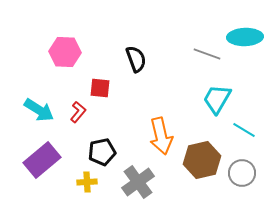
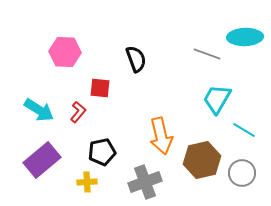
gray cross: moved 7 px right; rotated 16 degrees clockwise
